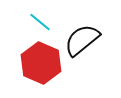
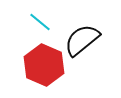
red hexagon: moved 3 px right, 2 px down
